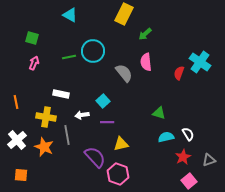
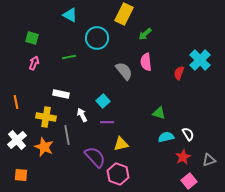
cyan circle: moved 4 px right, 13 px up
cyan cross: moved 2 px up; rotated 10 degrees clockwise
gray semicircle: moved 2 px up
white arrow: rotated 72 degrees clockwise
